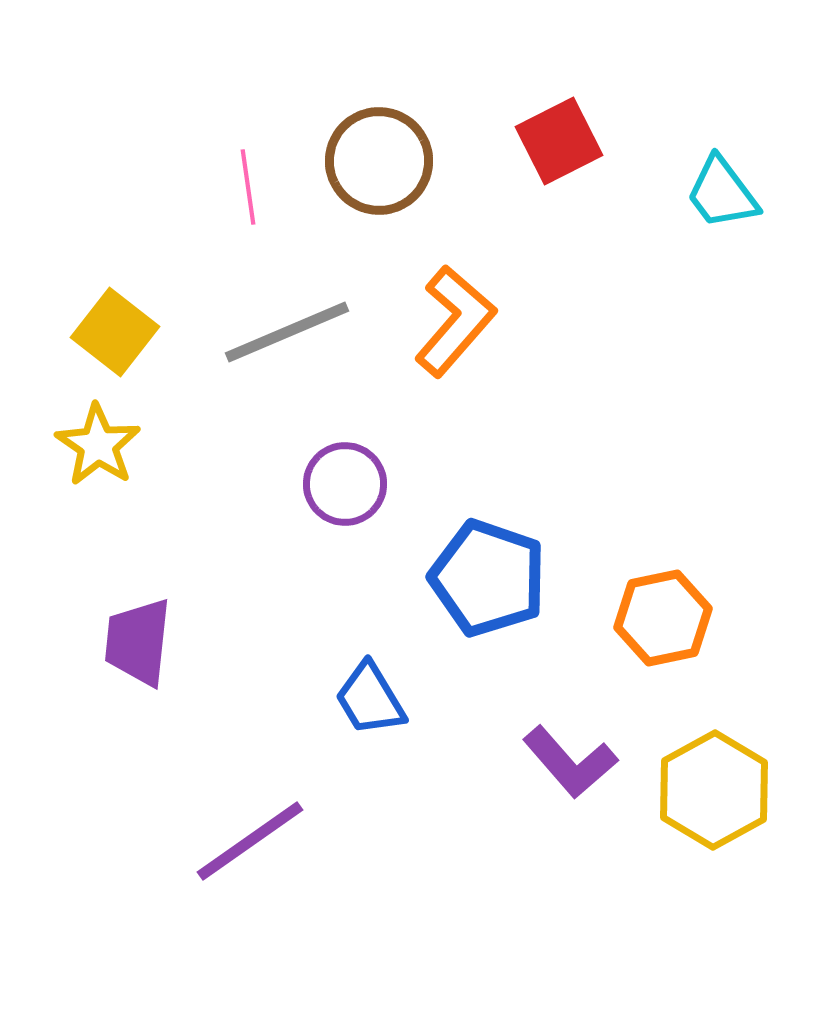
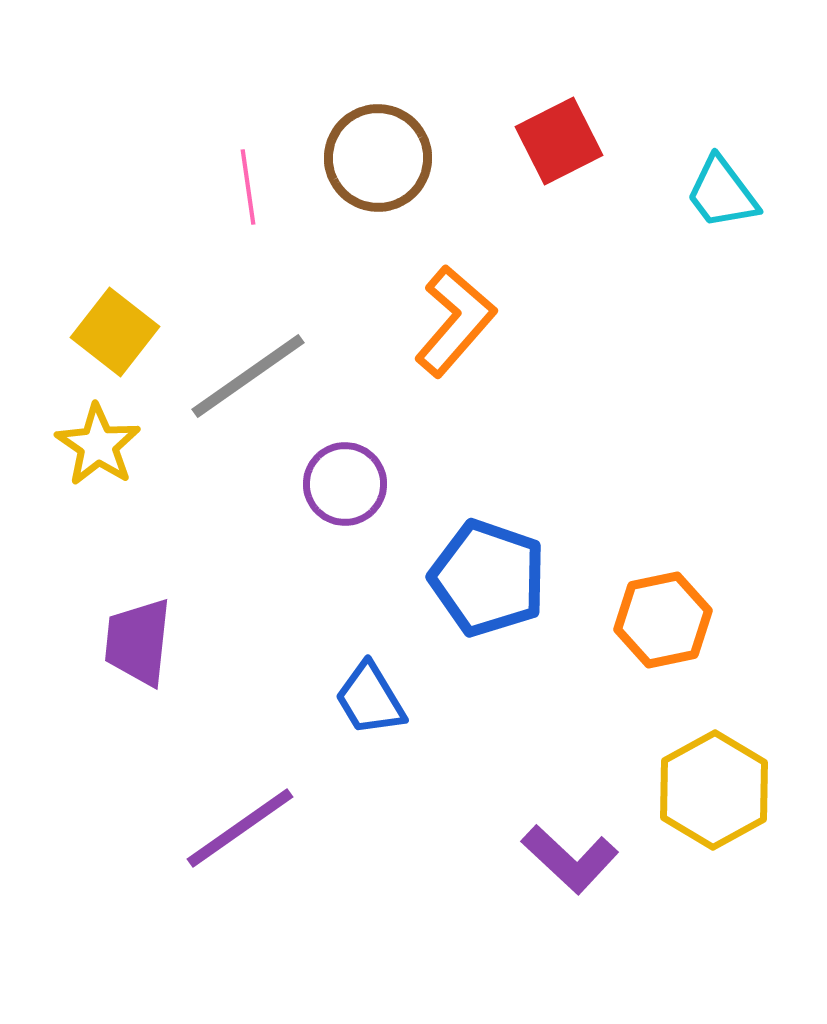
brown circle: moved 1 px left, 3 px up
gray line: moved 39 px left, 44 px down; rotated 12 degrees counterclockwise
orange hexagon: moved 2 px down
purple L-shape: moved 97 px down; rotated 6 degrees counterclockwise
purple line: moved 10 px left, 13 px up
